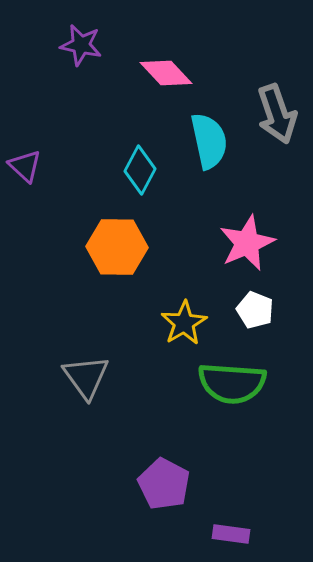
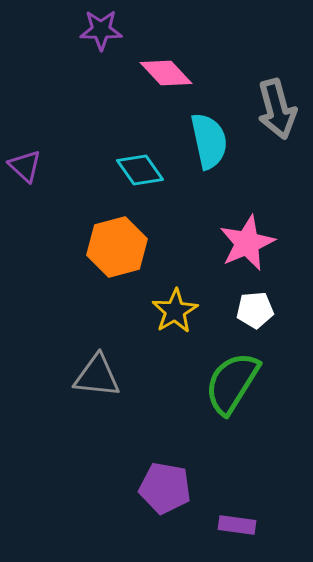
purple star: moved 20 px right, 15 px up; rotated 12 degrees counterclockwise
gray arrow: moved 5 px up; rotated 4 degrees clockwise
cyan diamond: rotated 63 degrees counterclockwise
orange hexagon: rotated 16 degrees counterclockwise
white pentagon: rotated 27 degrees counterclockwise
yellow star: moved 9 px left, 12 px up
gray triangle: moved 11 px right, 1 px up; rotated 48 degrees counterclockwise
green semicircle: rotated 118 degrees clockwise
purple pentagon: moved 1 px right, 4 px down; rotated 18 degrees counterclockwise
purple rectangle: moved 6 px right, 9 px up
